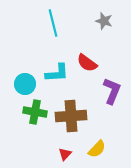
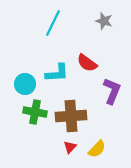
cyan line: rotated 40 degrees clockwise
red triangle: moved 5 px right, 7 px up
